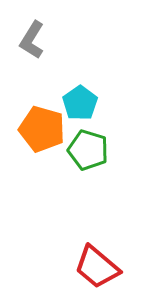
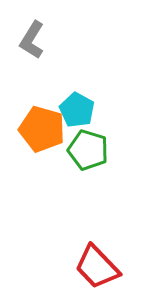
cyan pentagon: moved 3 px left, 7 px down; rotated 8 degrees counterclockwise
red trapezoid: rotated 6 degrees clockwise
